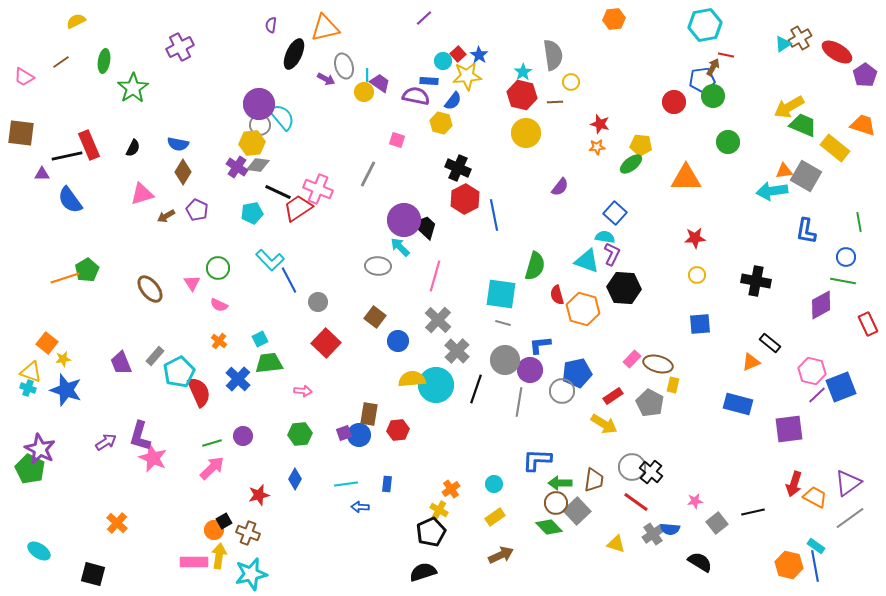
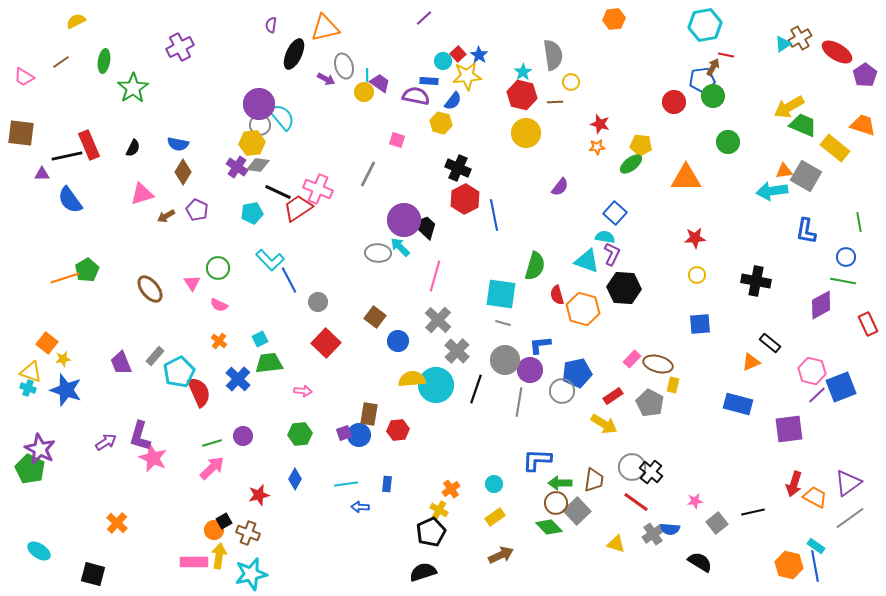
gray ellipse at (378, 266): moved 13 px up
